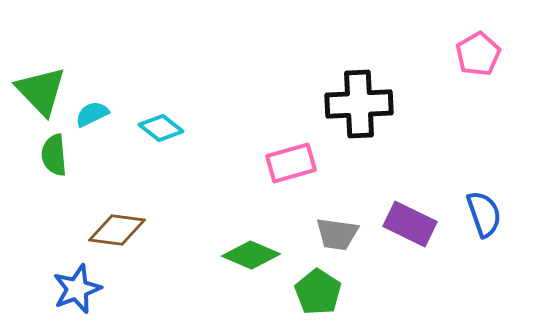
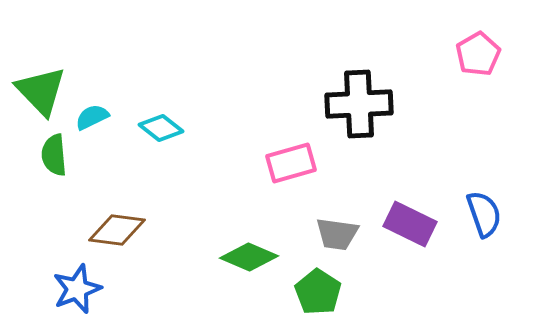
cyan semicircle: moved 3 px down
green diamond: moved 2 px left, 2 px down
